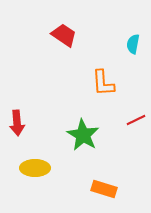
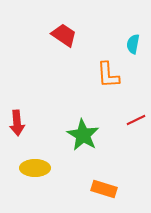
orange L-shape: moved 5 px right, 8 px up
